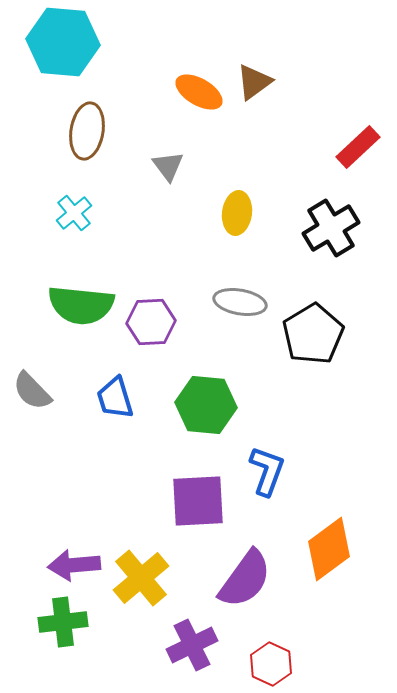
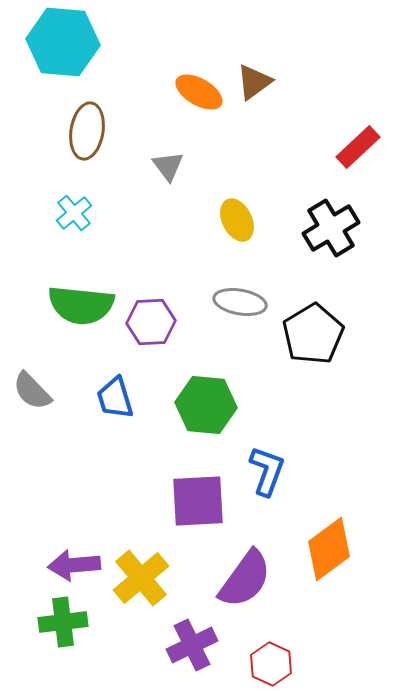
yellow ellipse: moved 7 px down; rotated 33 degrees counterclockwise
